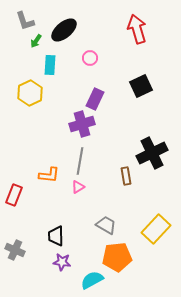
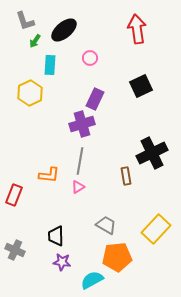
red arrow: rotated 8 degrees clockwise
green arrow: moved 1 px left
